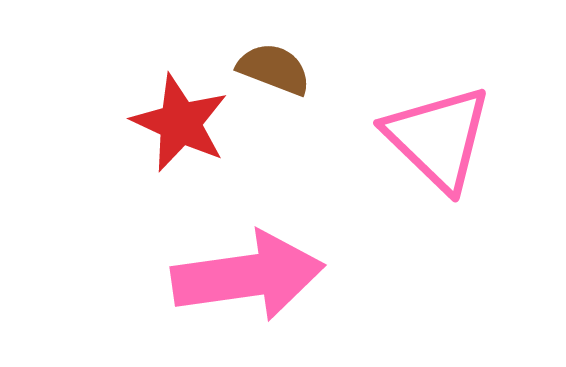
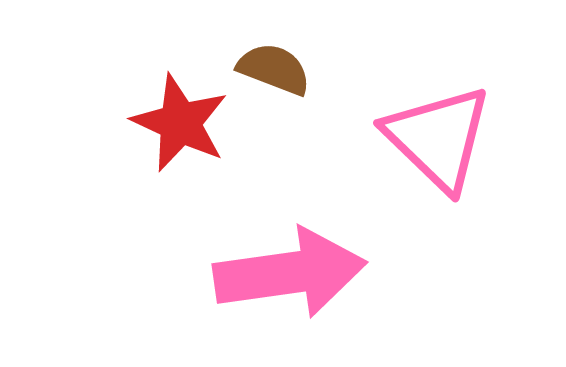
pink arrow: moved 42 px right, 3 px up
